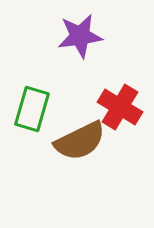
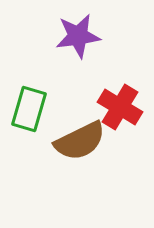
purple star: moved 2 px left
green rectangle: moved 3 px left
